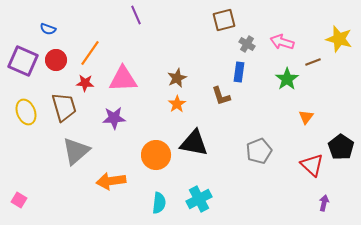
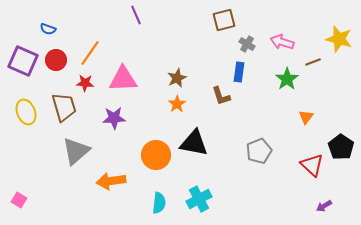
purple arrow: moved 3 px down; rotated 133 degrees counterclockwise
